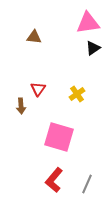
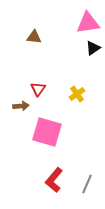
brown arrow: rotated 91 degrees counterclockwise
pink square: moved 12 px left, 5 px up
